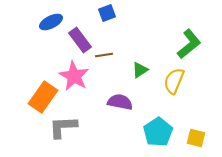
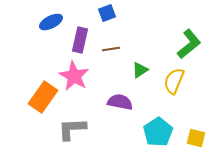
purple rectangle: rotated 50 degrees clockwise
brown line: moved 7 px right, 6 px up
gray L-shape: moved 9 px right, 2 px down
